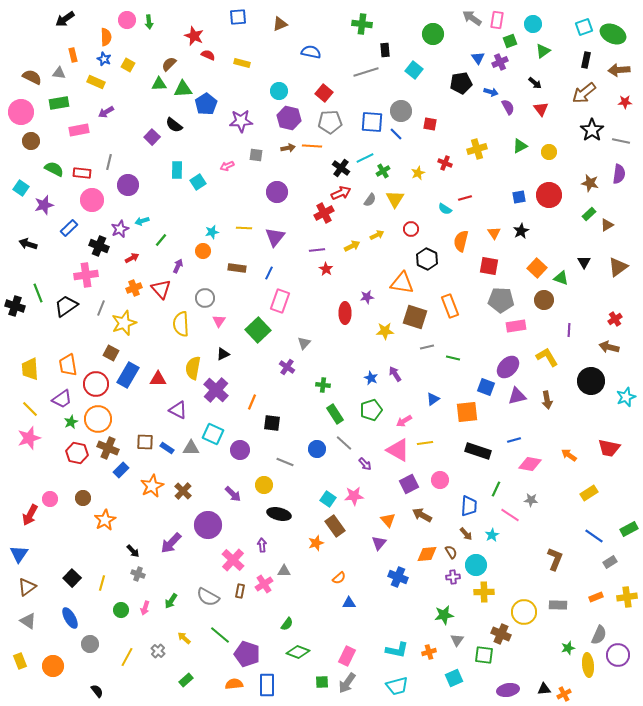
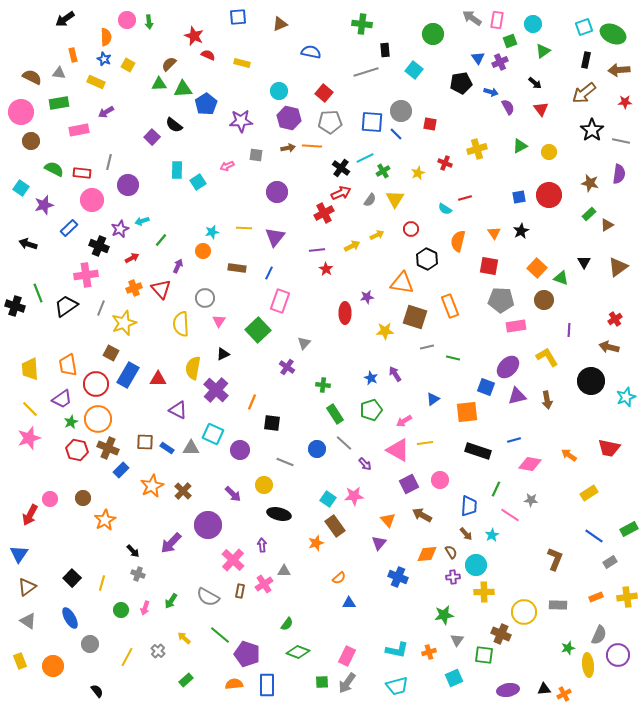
orange semicircle at (461, 241): moved 3 px left
red hexagon at (77, 453): moved 3 px up
